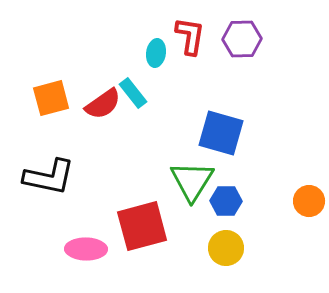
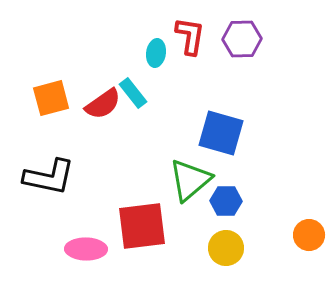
green triangle: moved 2 px left, 1 px up; rotated 18 degrees clockwise
orange circle: moved 34 px down
red square: rotated 8 degrees clockwise
